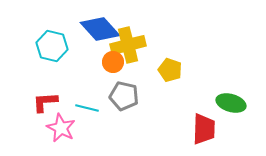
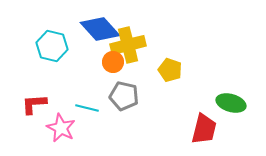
red L-shape: moved 11 px left, 2 px down
red trapezoid: rotated 12 degrees clockwise
